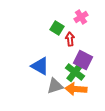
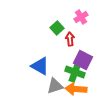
green square: rotated 16 degrees clockwise
green cross: rotated 18 degrees counterclockwise
